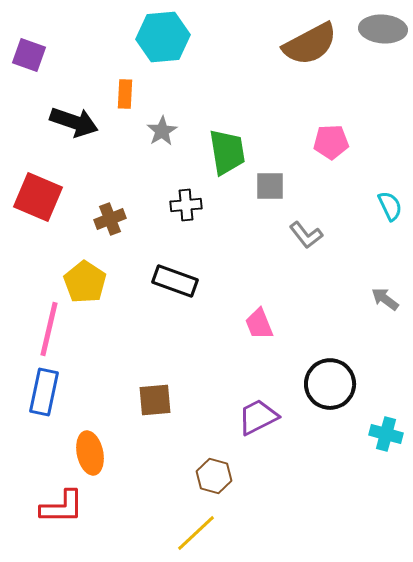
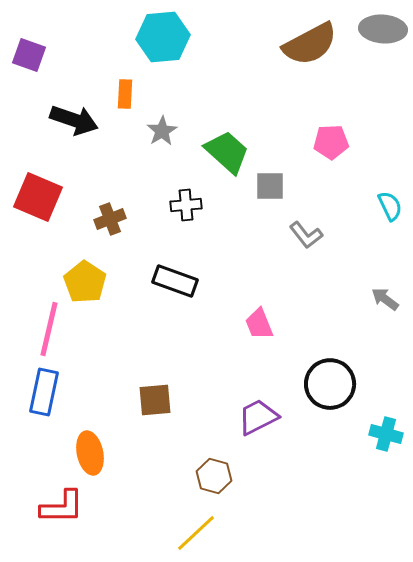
black arrow: moved 2 px up
green trapezoid: rotated 39 degrees counterclockwise
